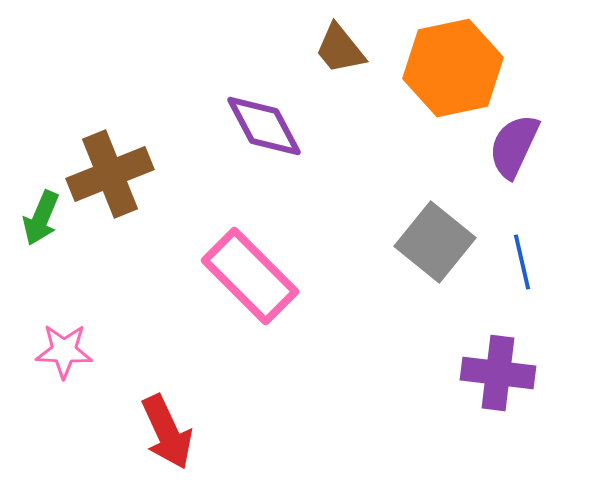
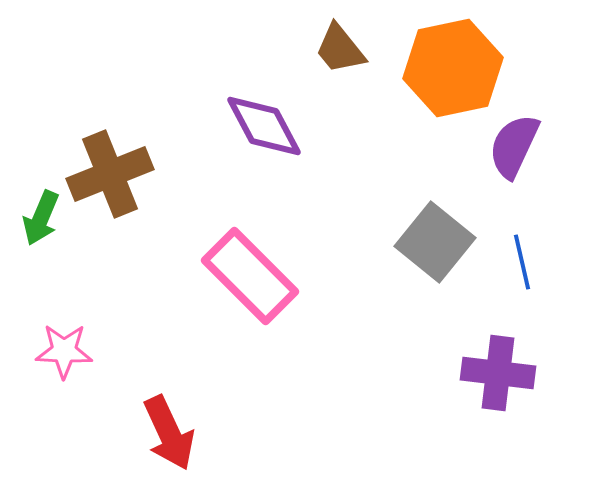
red arrow: moved 2 px right, 1 px down
